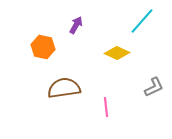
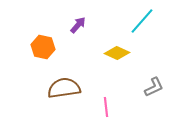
purple arrow: moved 2 px right; rotated 12 degrees clockwise
